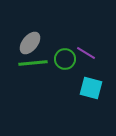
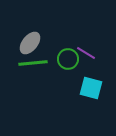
green circle: moved 3 px right
